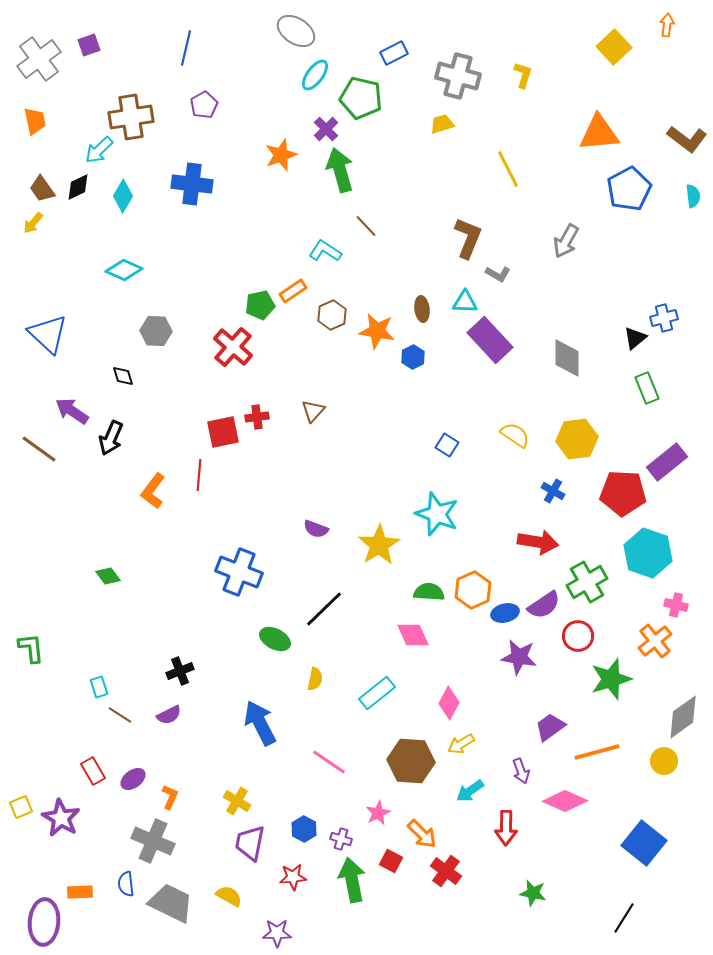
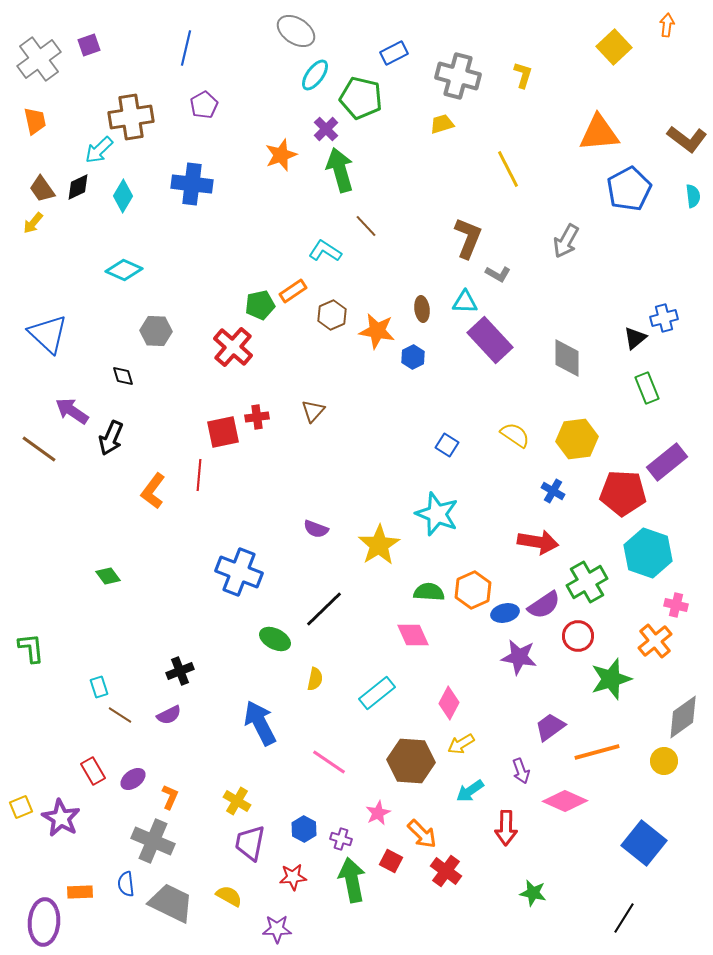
purple star at (277, 933): moved 4 px up
